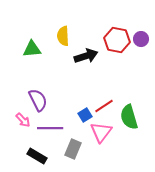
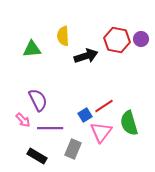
green semicircle: moved 6 px down
